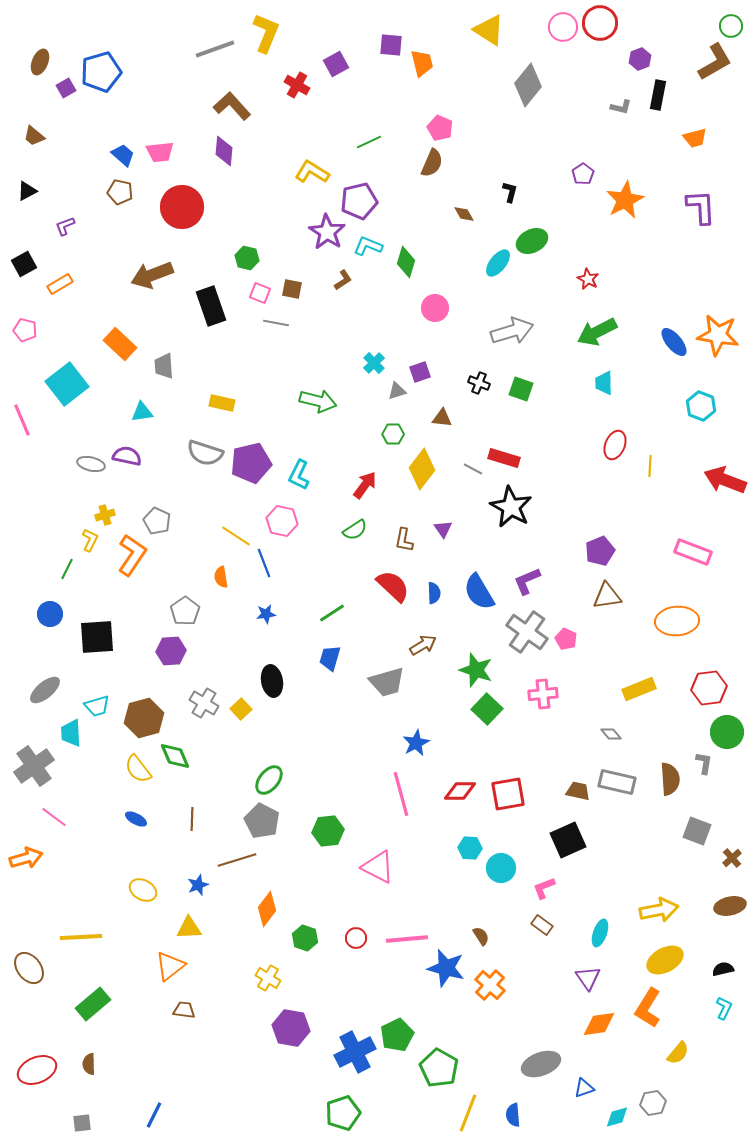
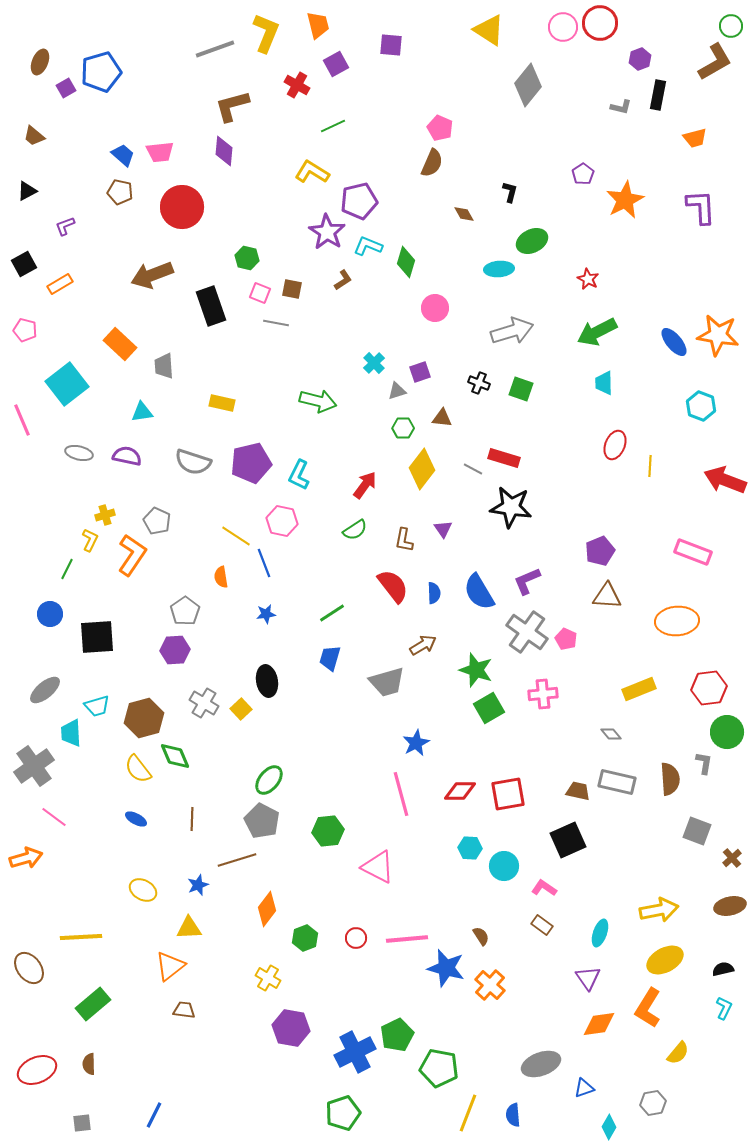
orange trapezoid at (422, 63): moved 104 px left, 38 px up
brown L-shape at (232, 106): rotated 63 degrees counterclockwise
green line at (369, 142): moved 36 px left, 16 px up
cyan ellipse at (498, 263): moved 1 px right, 6 px down; rotated 48 degrees clockwise
green hexagon at (393, 434): moved 10 px right, 6 px up
gray semicircle at (205, 453): moved 12 px left, 9 px down
gray ellipse at (91, 464): moved 12 px left, 11 px up
black star at (511, 507): rotated 21 degrees counterclockwise
red semicircle at (393, 586): rotated 9 degrees clockwise
brown triangle at (607, 596): rotated 12 degrees clockwise
purple hexagon at (171, 651): moved 4 px right, 1 px up
black ellipse at (272, 681): moved 5 px left
green square at (487, 709): moved 2 px right, 1 px up; rotated 16 degrees clockwise
cyan circle at (501, 868): moved 3 px right, 2 px up
pink L-shape at (544, 888): rotated 55 degrees clockwise
green hexagon at (305, 938): rotated 20 degrees clockwise
green pentagon at (439, 1068): rotated 18 degrees counterclockwise
cyan diamond at (617, 1117): moved 8 px left, 10 px down; rotated 45 degrees counterclockwise
